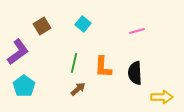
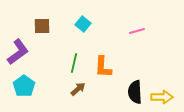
brown square: rotated 30 degrees clockwise
black semicircle: moved 19 px down
